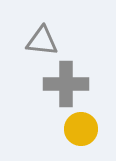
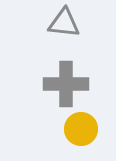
gray triangle: moved 22 px right, 18 px up
